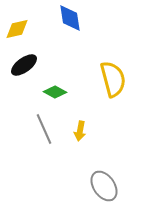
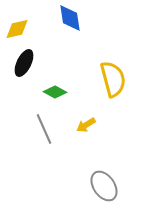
black ellipse: moved 2 px up; rotated 28 degrees counterclockwise
yellow arrow: moved 6 px right, 6 px up; rotated 48 degrees clockwise
